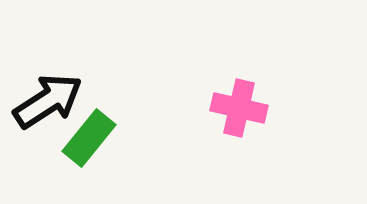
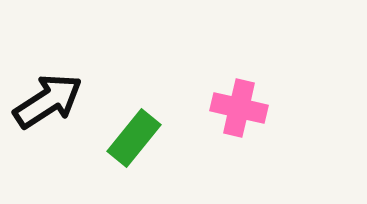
green rectangle: moved 45 px right
